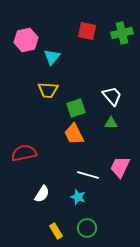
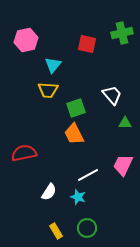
red square: moved 13 px down
cyan triangle: moved 1 px right, 8 px down
white trapezoid: moved 1 px up
green triangle: moved 14 px right
pink trapezoid: moved 3 px right, 2 px up
white line: rotated 45 degrees counterclockwise
white semicircle: moved 7 px right, 2 px up
